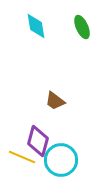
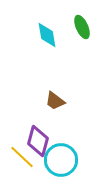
cyan diamond: moved 11 px right, 9 px down
yellow line: rotated 20 degrees clockwise
